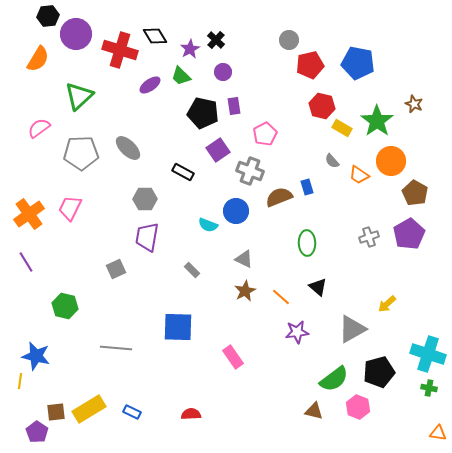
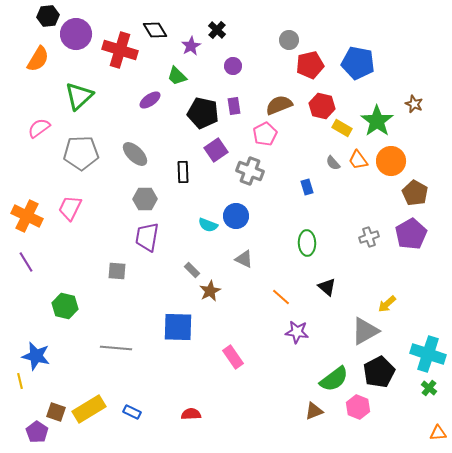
black diamond at (155, 36): moved 6 px up
black cross at (216, 40): moved 1 px right, 10 px up
purple star at (190, 49): moved 1 px right, 3 px up
purple circle at (223, 72): moved 10 px right, 6 px up
green trapezoid at (181, 76): moved 4 px left
purple ellipse at (150, 85): moved 15 px down
gray ellipse at (128, 148): moved 7 px right, 6 px down
purple square at (218, 150): moved 2 px left
gray semicircle at (332, 161): moved 1 px right, 2 px down
black rectangle at (183, 172): rotated 60 degrees clockwise
orange trapezoid at (359, 175): moved 1 px left, 15 px up; rotated 20 degrees clockwise
brown semicircle at (279, 197): moved 92 px up
blue circle at (236, 211): moved 5 px down
orange cross at (29, 214): moved 2 px left, 2 px down; rotated 28 degrees counterclockwise
purple pentagon at (409, 234): moved 2 px right
gray square at (116, 269): moved 1 px right, 2 px down; rotated 30 degrees clockwise
black triangle at (318, 287): moved 9 px right
brown star at (245, 291): moved 35 px left
gray triangle at (352, 329): moved 13 px right, 2 px down
purple star at (297, 332): rotated 15 degrees clockwise
black pentagon at (379, 372): rotated 12 degrees counterclockwise
yellow line at (20, 381): rotated 21 degrees counterclockwise
green cross at (429, 388): rotated 28 degrees clockwise
brown triangle at (314, 411): rotated 36 degrees counterclockwise
brown square at (56, 412): rotated 24 degrees clockwise
orange triangle at (438, 433): rotated 12 degrees counterclockwise
